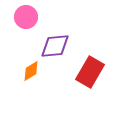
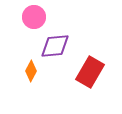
pink circle: moved 8 px right
orange diamond: rotated 30 degrees counterclockwise
